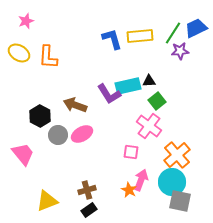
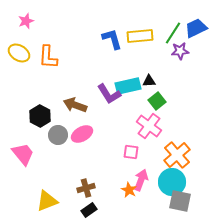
brown cross: moved 1 px left, 2 px up
